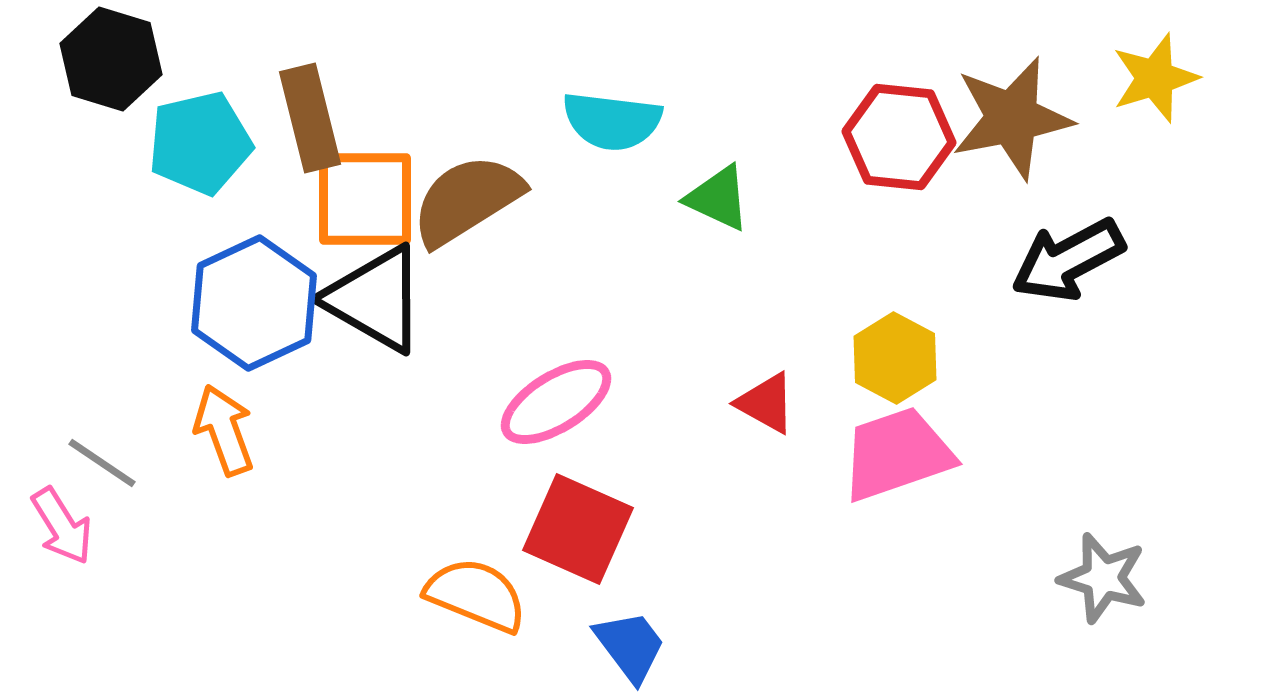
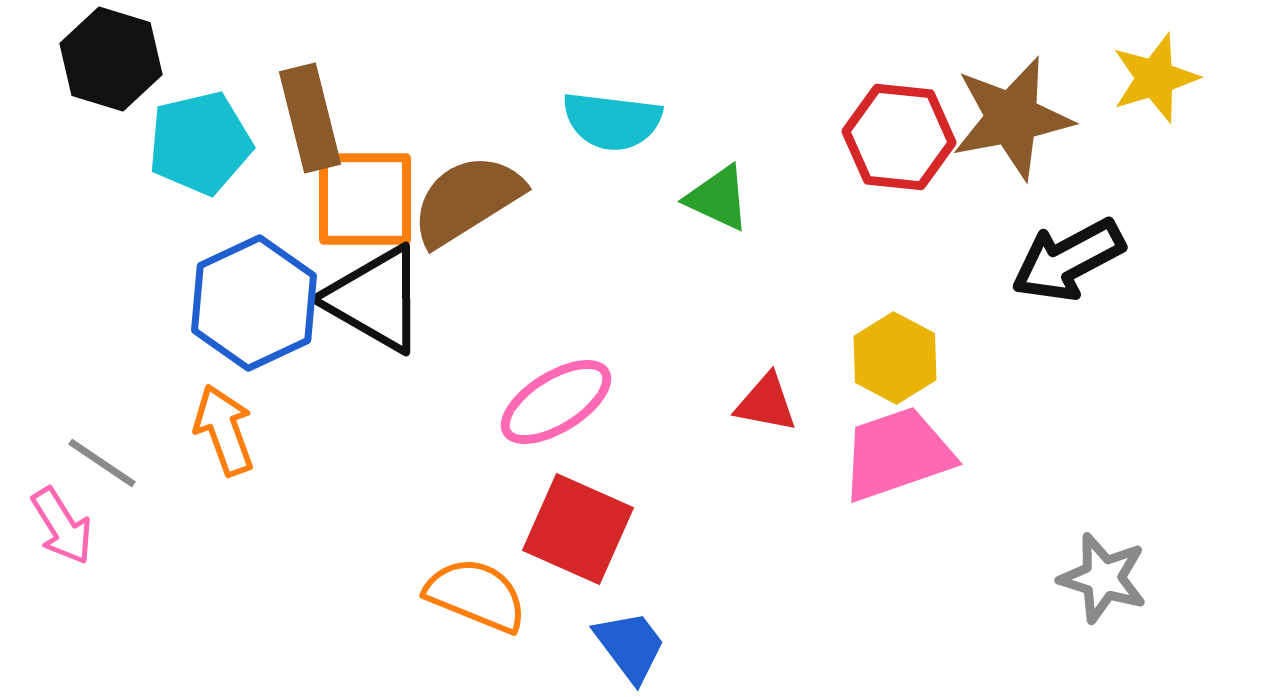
red triangle: rotated 18 degrees counterclockwise
